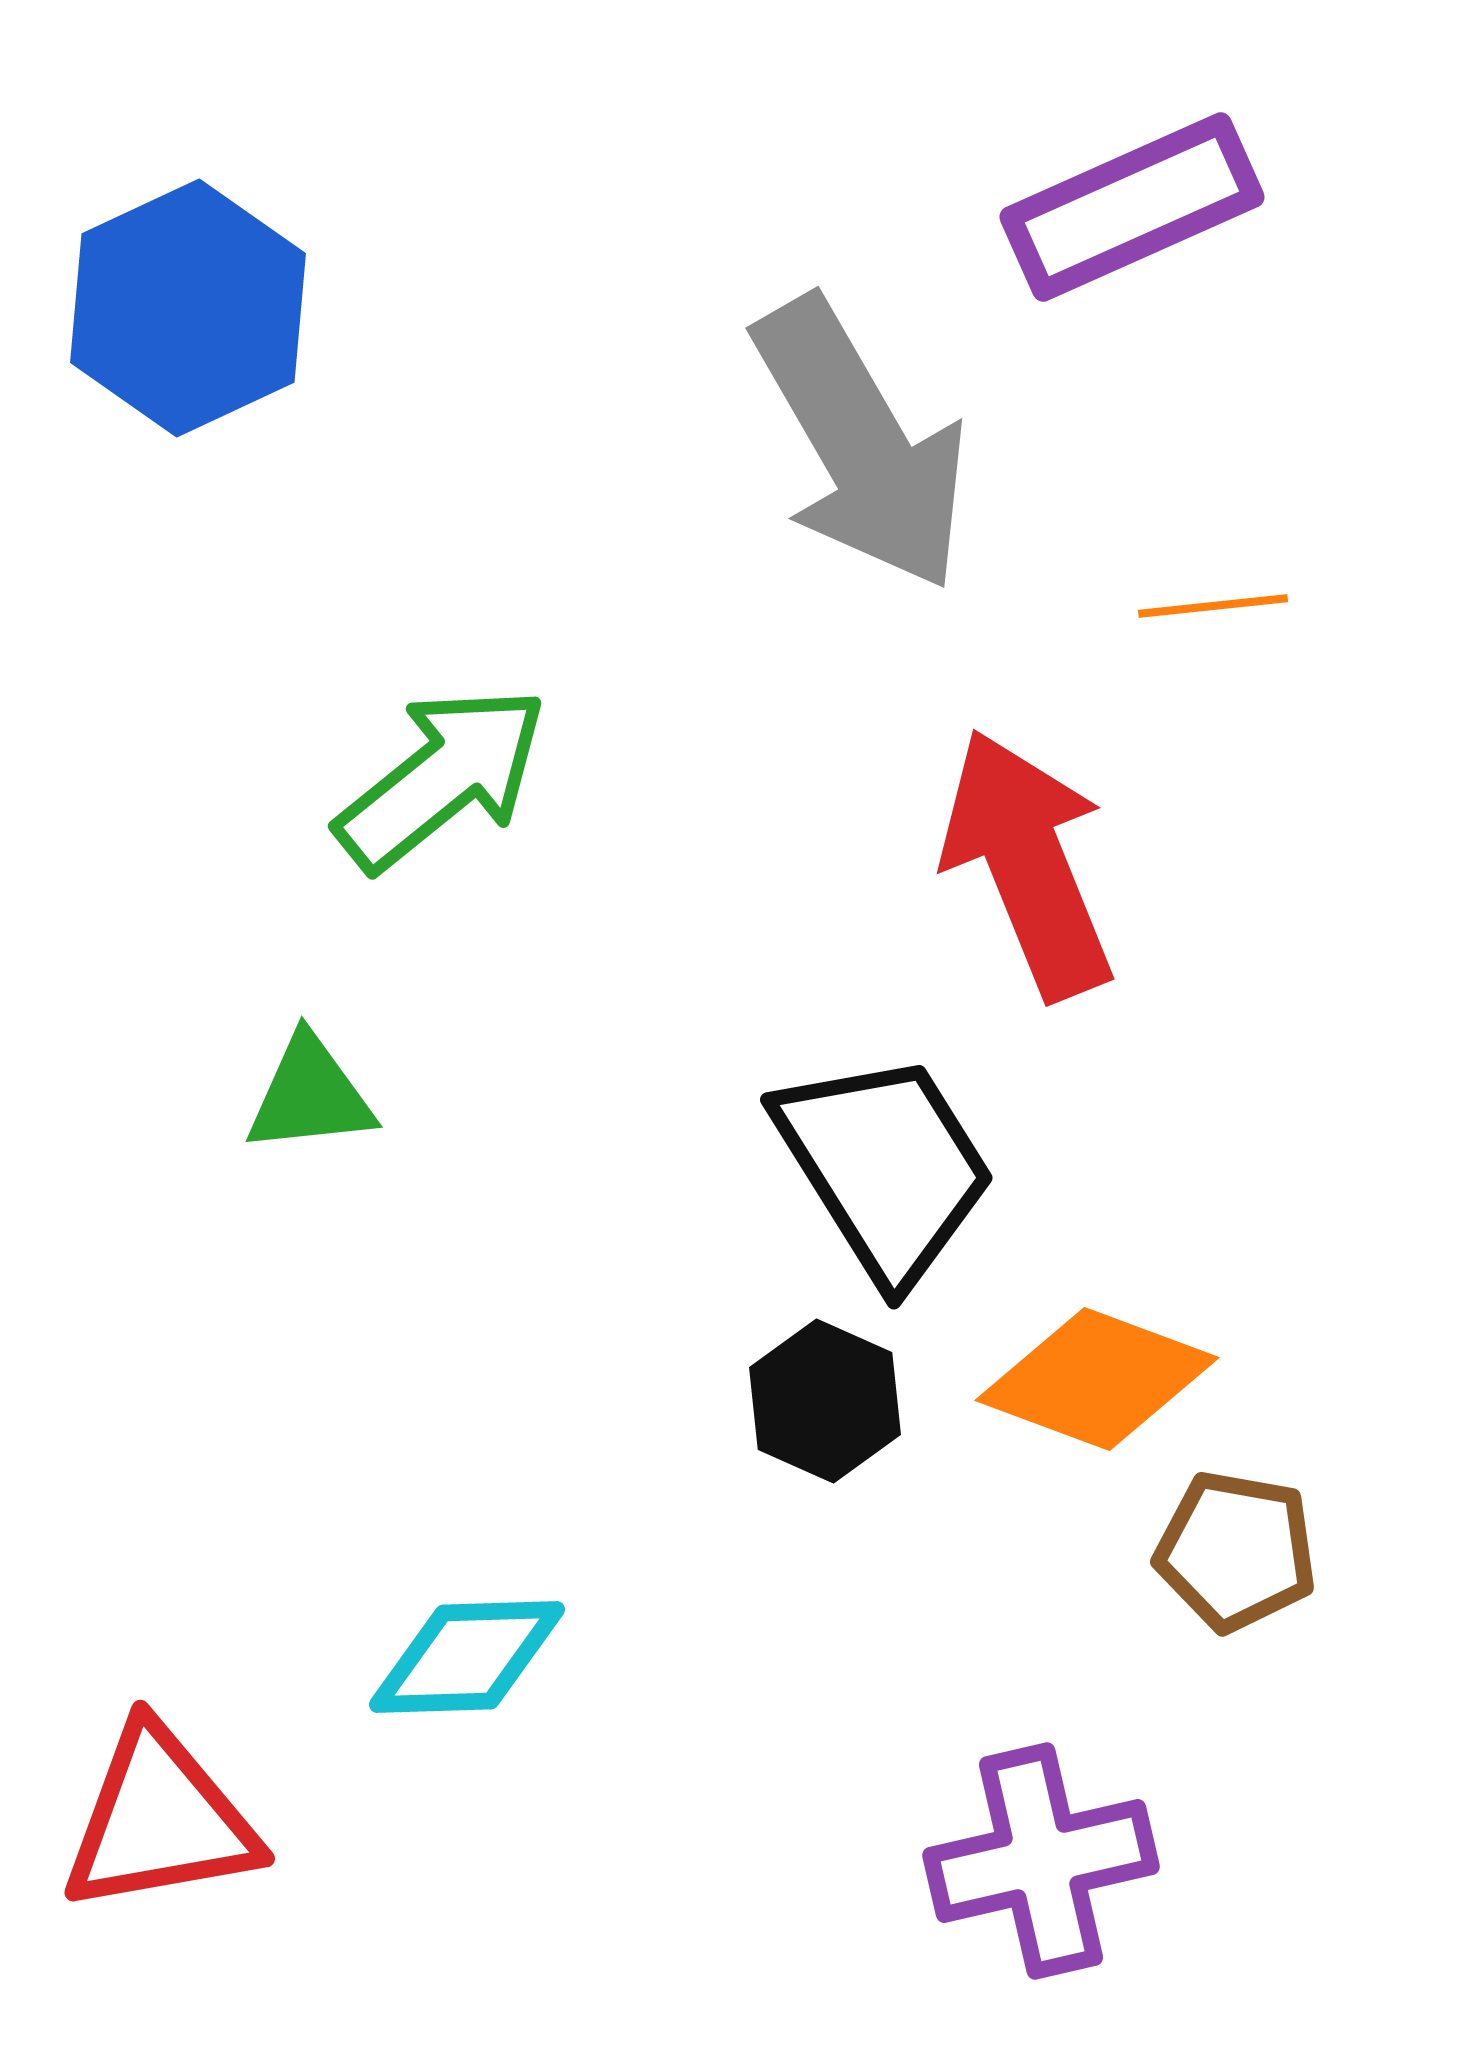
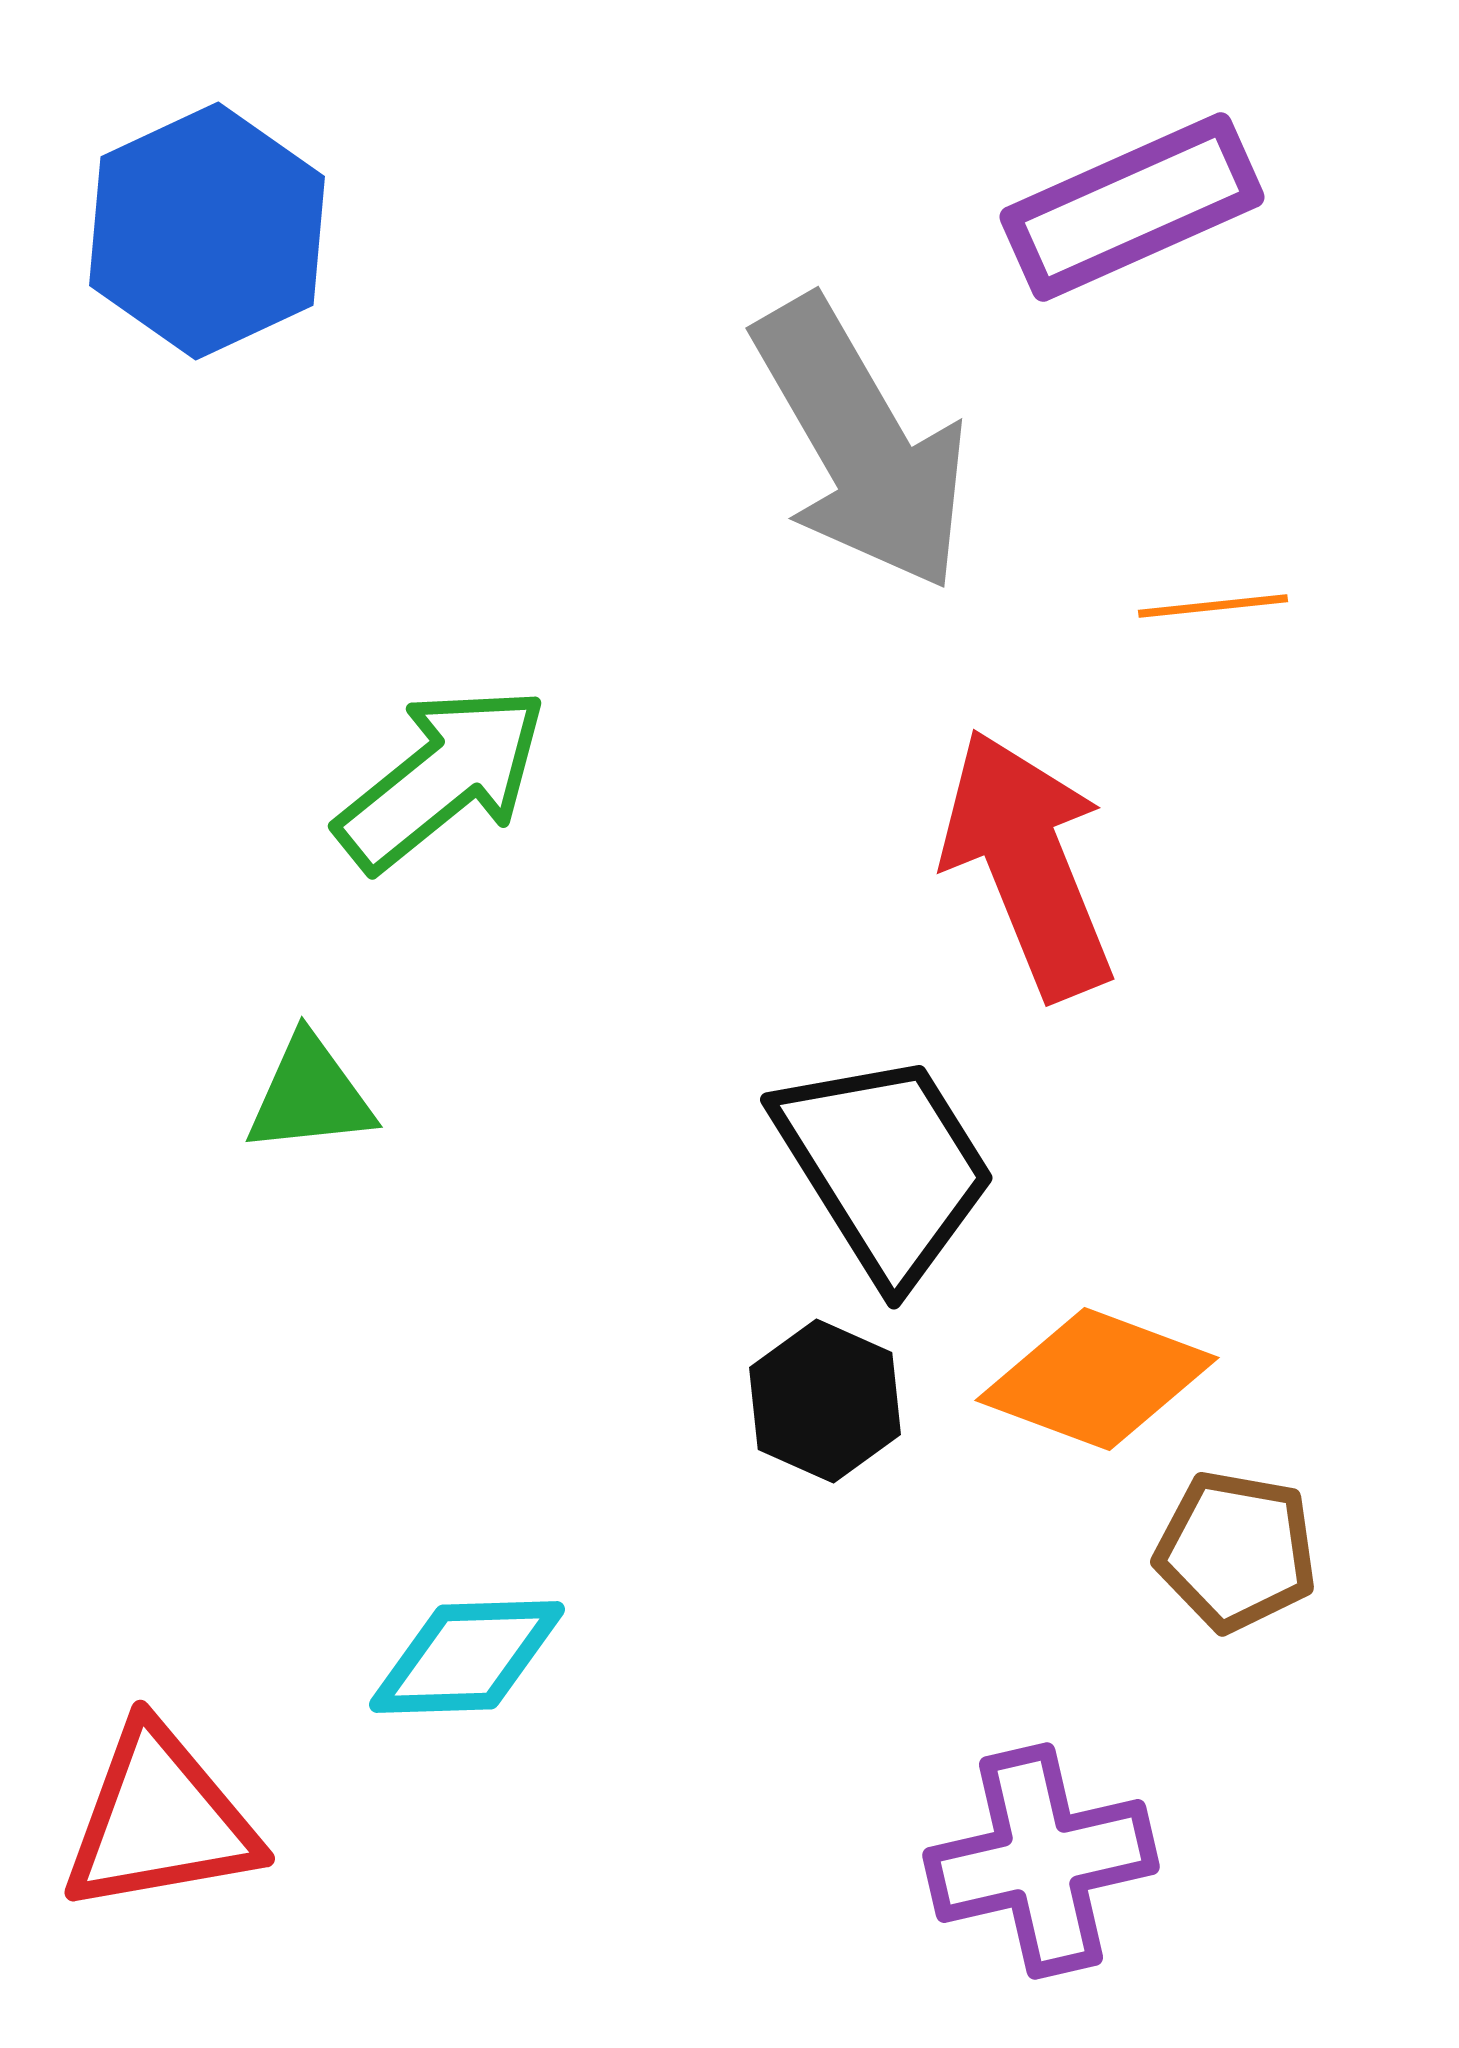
blue hexagon: moved 19 px right, 77 px up
